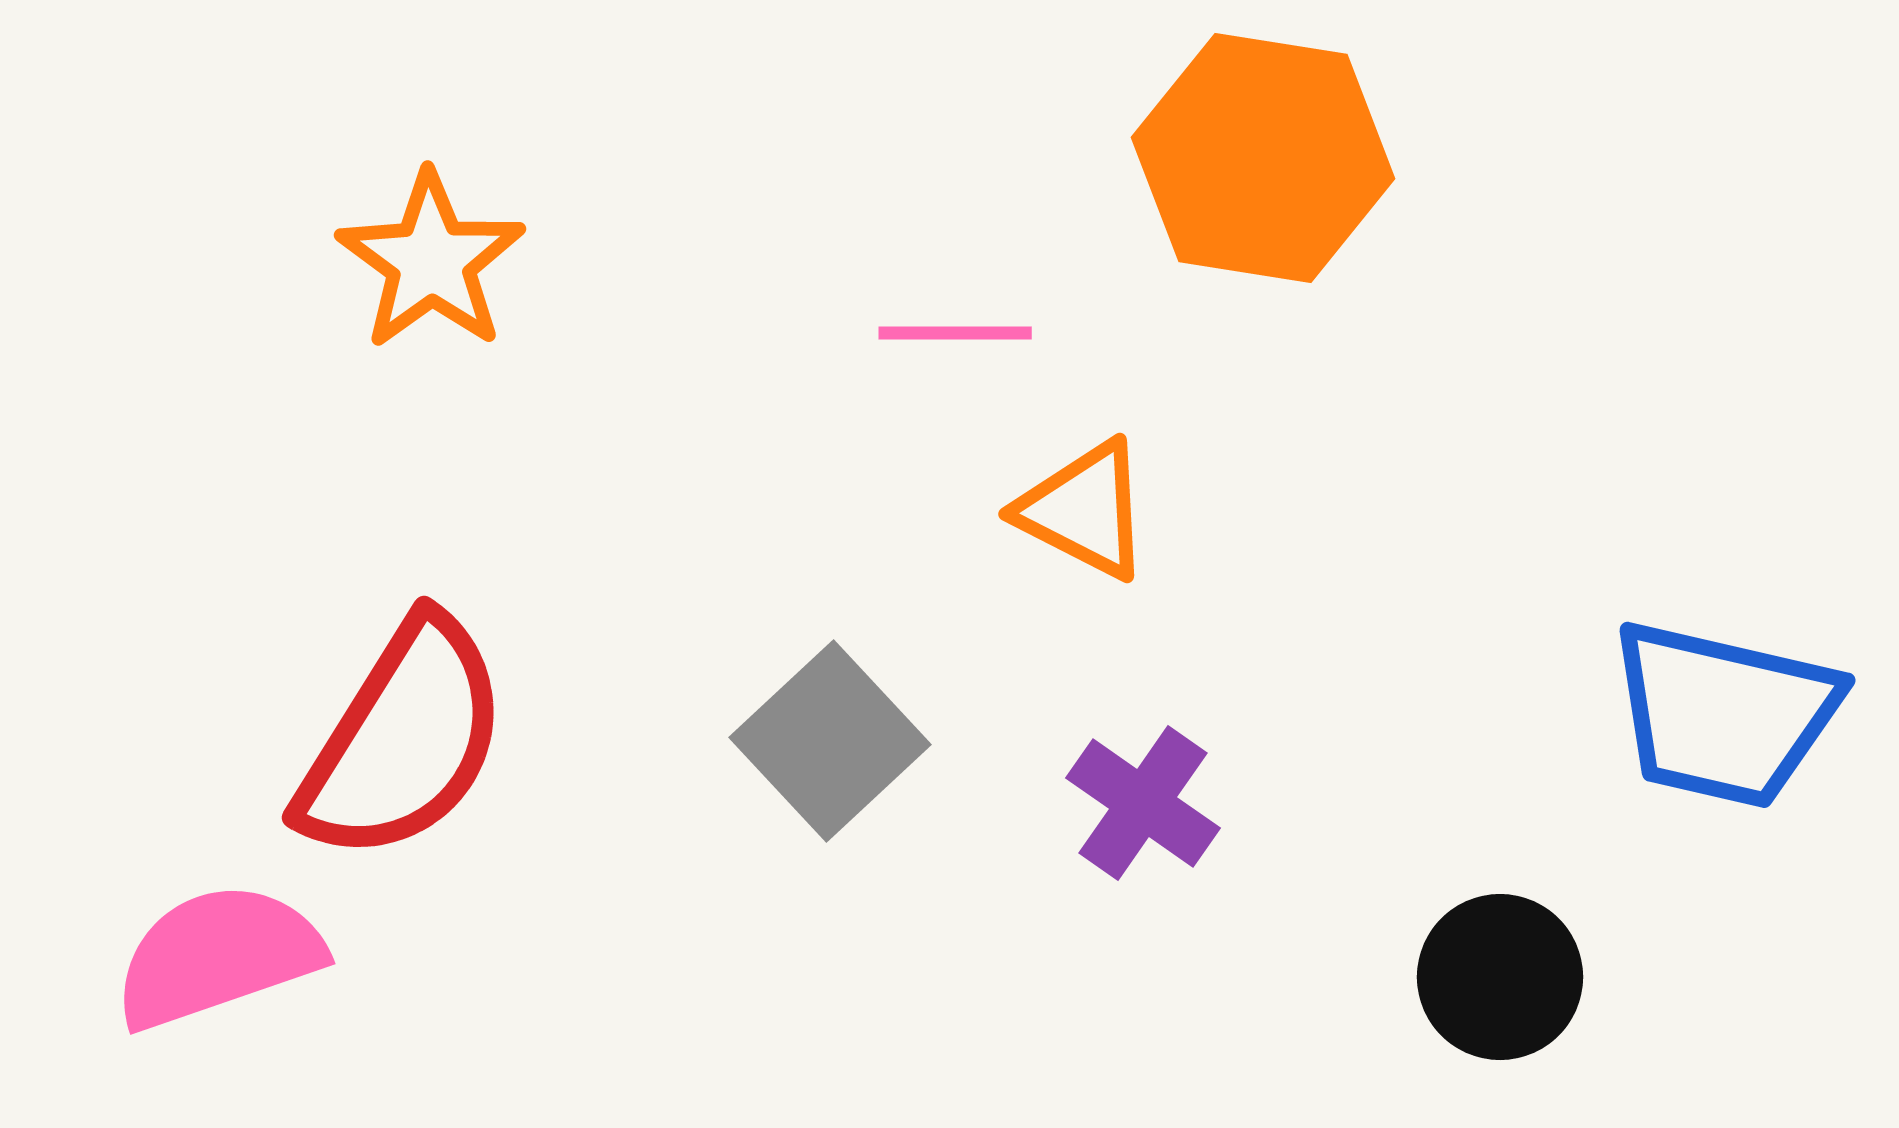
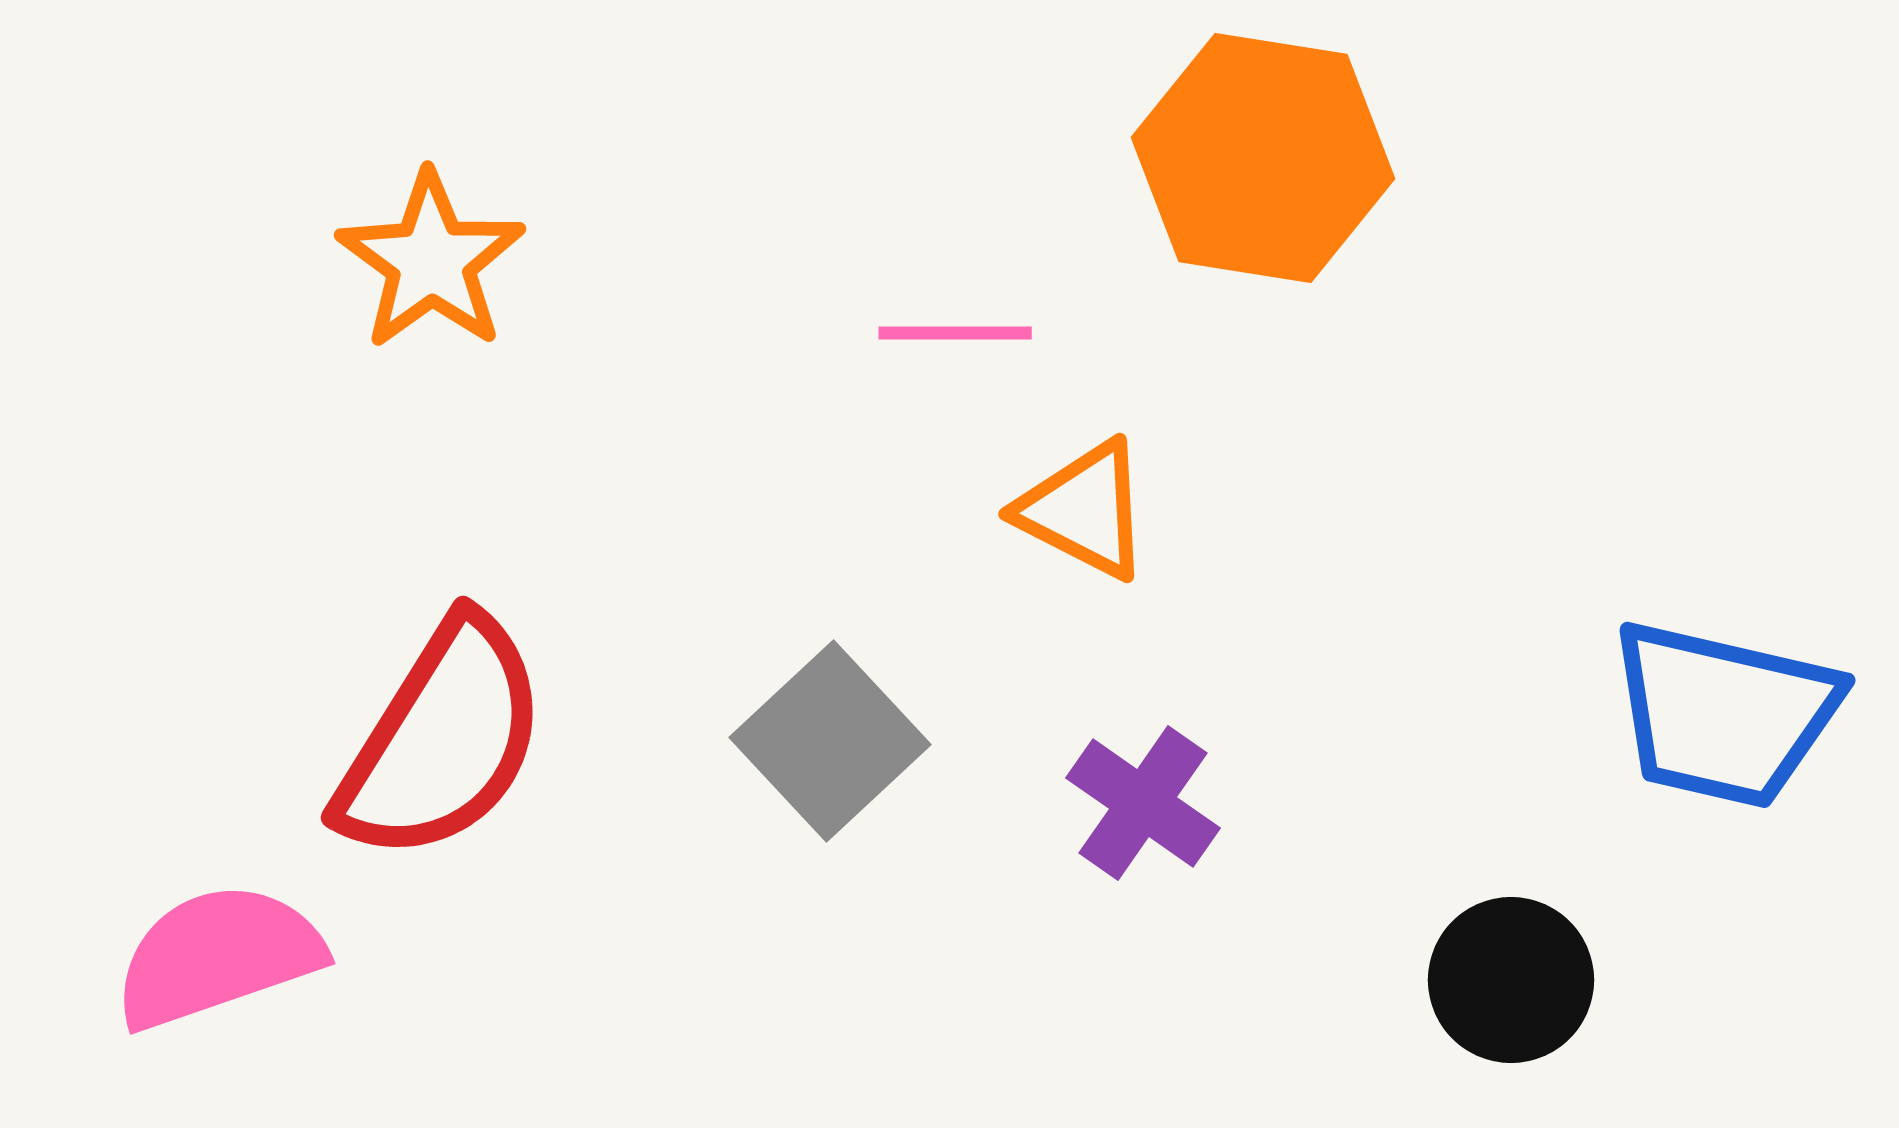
red semicircle: moved 39 px right
black circle: moved 11 px right, 3 px down
